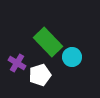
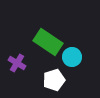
green rectangle: rotated 12 degrees counterclockwise
white pentagon: moved 14 px right, 5 px down
